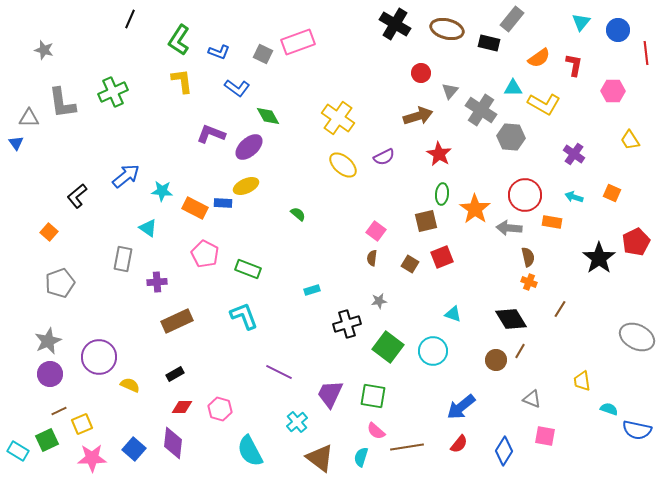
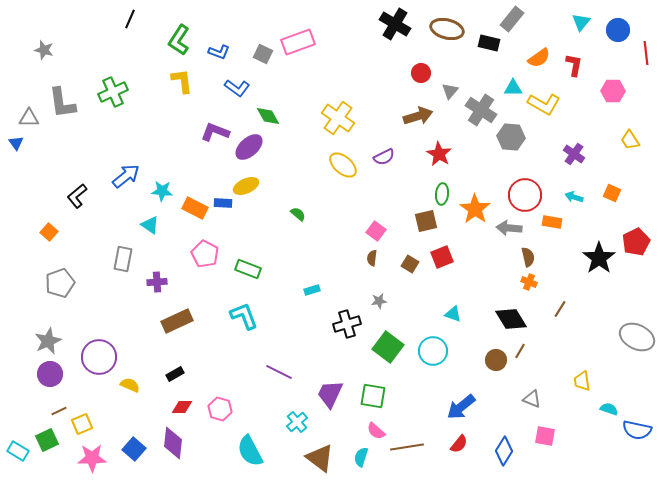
purple L-shape at (211, 134): moved 4 px right, 2 px up
cyan triangle at (148, 228): moved 2 px right, 3 px up
